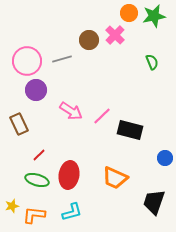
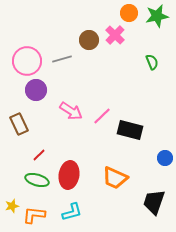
green star: moved 3 px right
